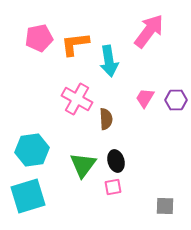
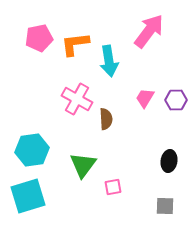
black ellipse: moved 53 px right; rotated 25 degrees clockwise
